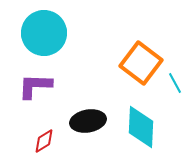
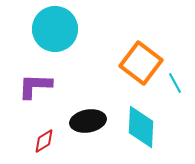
cyan circle: moved 11 px right, 4 px up
